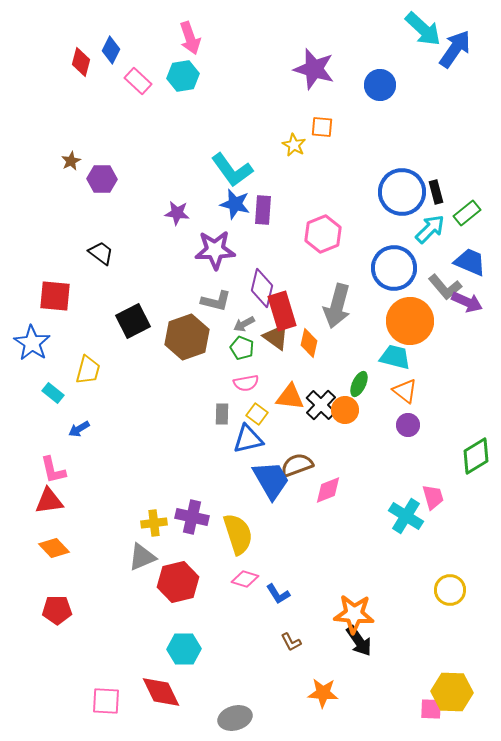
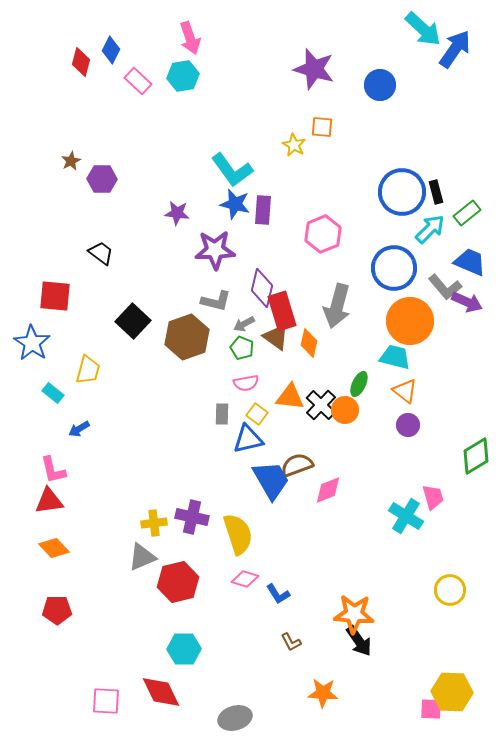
black square at (133, 321): rotated 20 degrees counterclockwise
